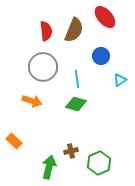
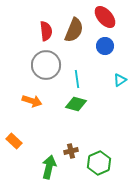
blue circle: moved 4 px right, 10 px up
gray circle: moved 3 px right, 2 px up
